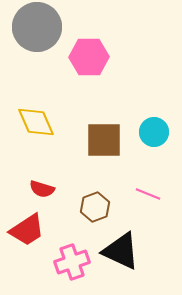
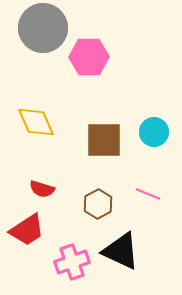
gray circle: moved 6 px right, 1 px down
brown hexagon: moved 3 px right, 3 px up; rotated 8 degrees counterclockwise
